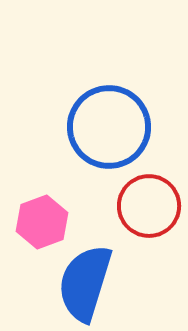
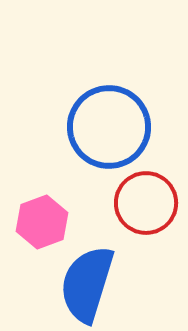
red circle: moved 3 px left, 3 px up
blue semicircle: moved 2 px right, 1 px down
